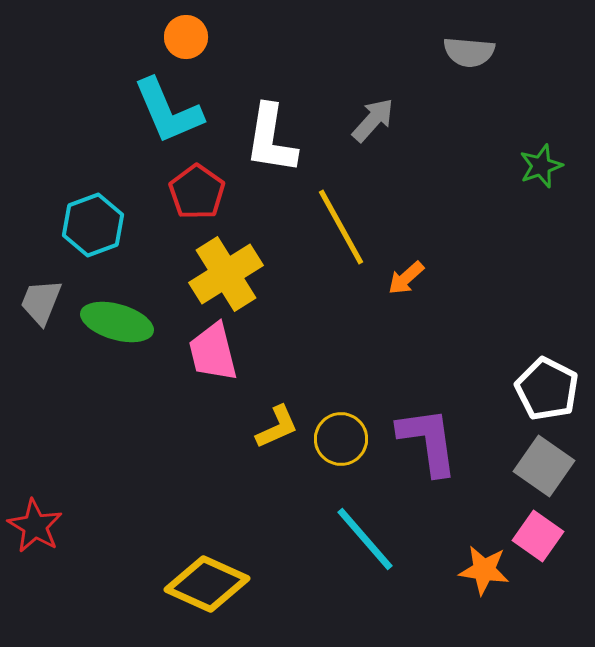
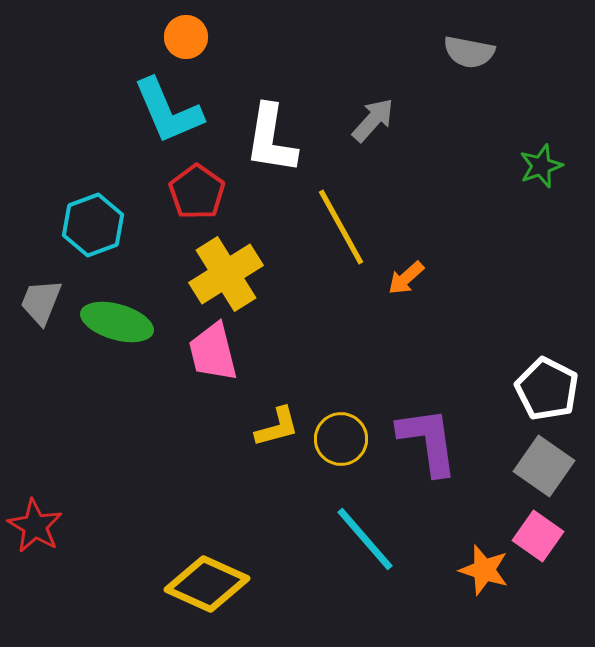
gray semicircle: rotated 6 degrees clockwise
yellow L-shape: rotated 9 degrees clockwise
orange star: rotated 9 degrees clockwise
